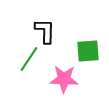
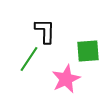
pink star: moved 2 px right; rotated 28 degrees counterclockwise
